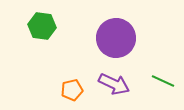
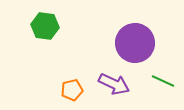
green hexagon: moved 3 px right
purple circle: moved 19 px right, 5 px down
